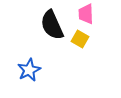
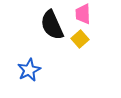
pink trapezoid: moved 3 px left
yellow square: rotated 18 degrees clockwise
